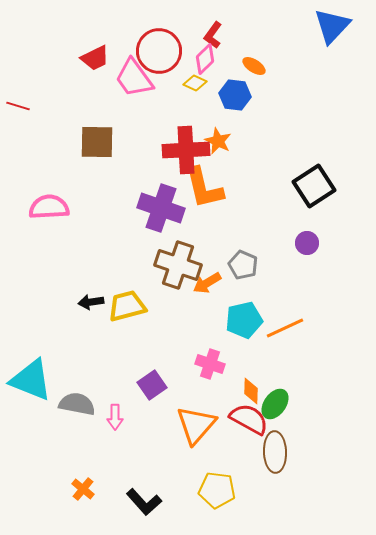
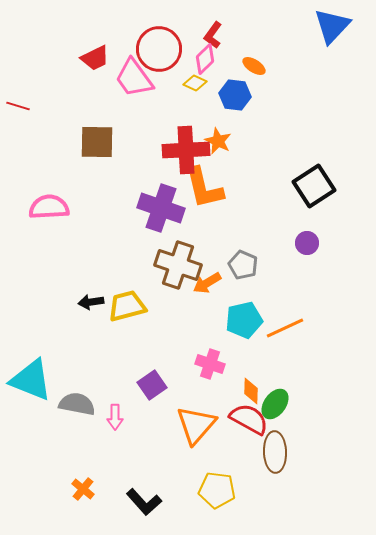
red circle: moved 2 px up
